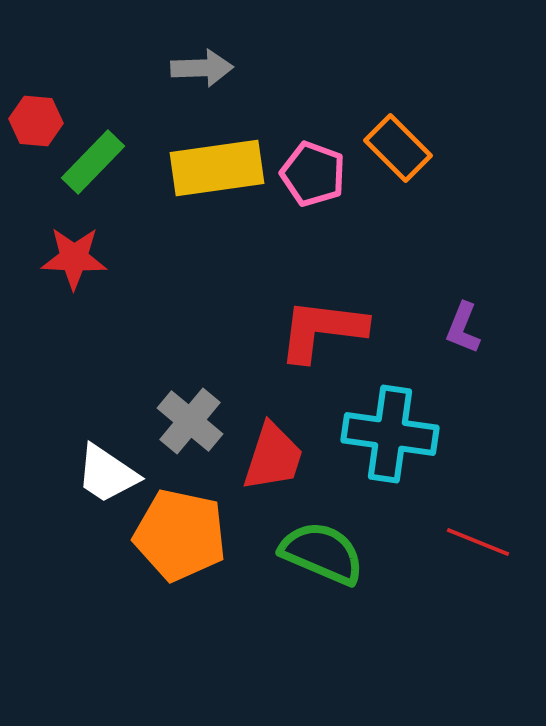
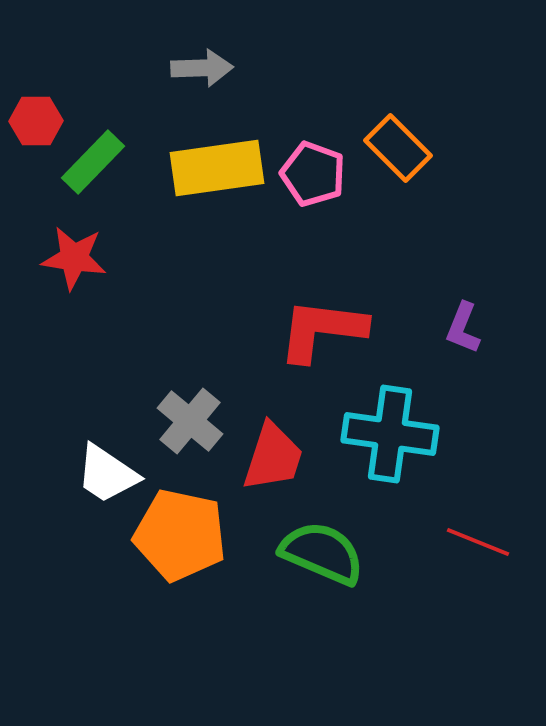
red hexagon: rotated 6 degrees counterclockwise
red star: rotated 6 degrees clockwise
